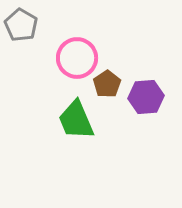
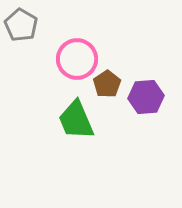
pink circle: moved 1 px down
